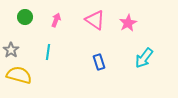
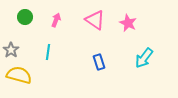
pink star: rotated 18 degrees counterclockwise
